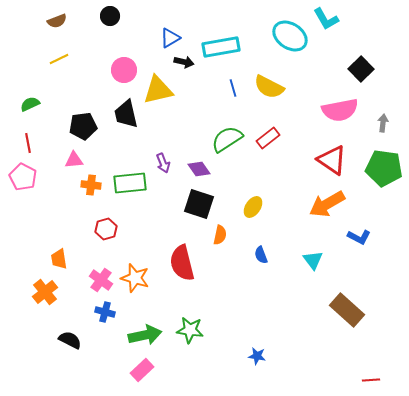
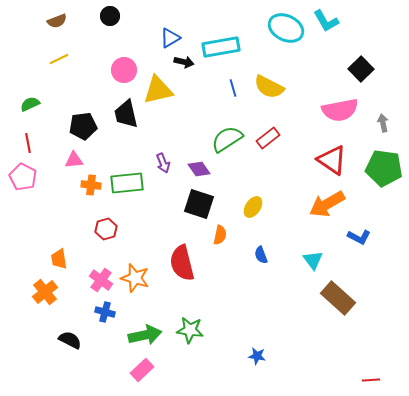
cyan L-shape at (326, 19): moved 2 px down
cyan ellipse at (290, 36): moved 4 px left, 8 px up; rotated 8 degrees counterclockwise
gray arrow at (383, 123): rotated 18 degrees counterclockwise
green rectangle at (130, 183): moved 3 px left
brown rectangle at (347, 310): moved 9 px left, 12 px up
